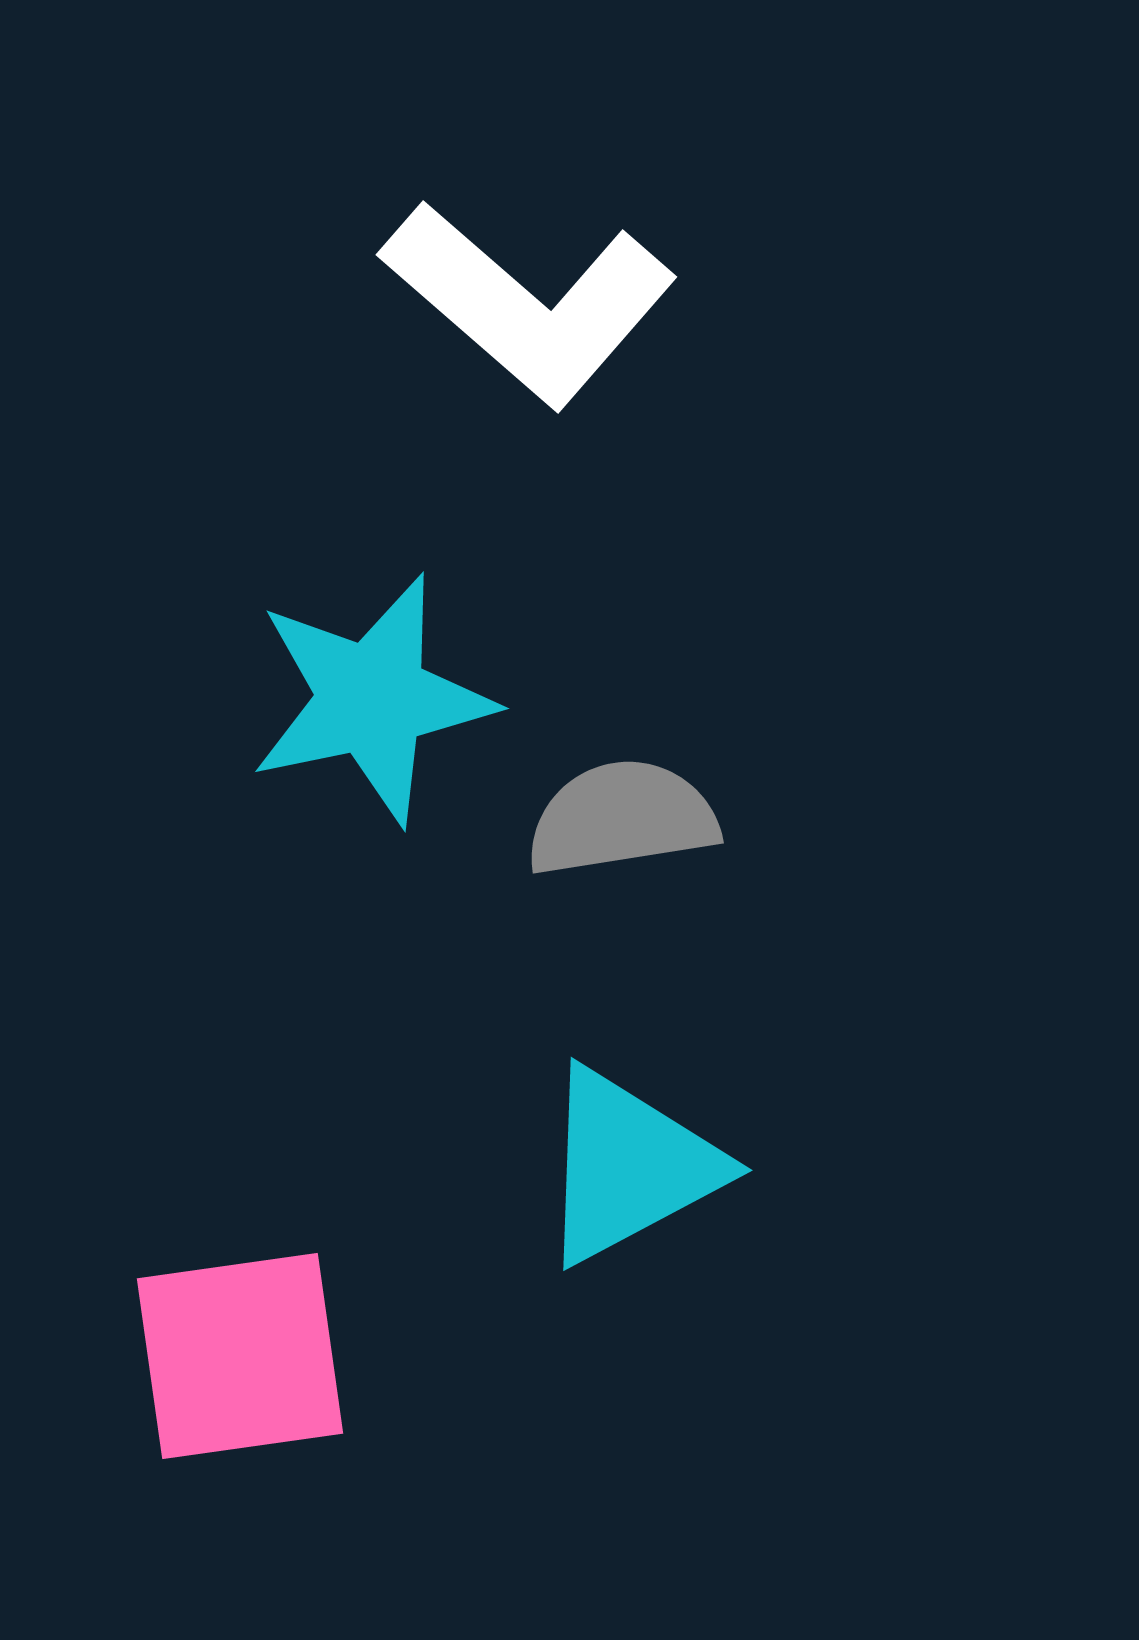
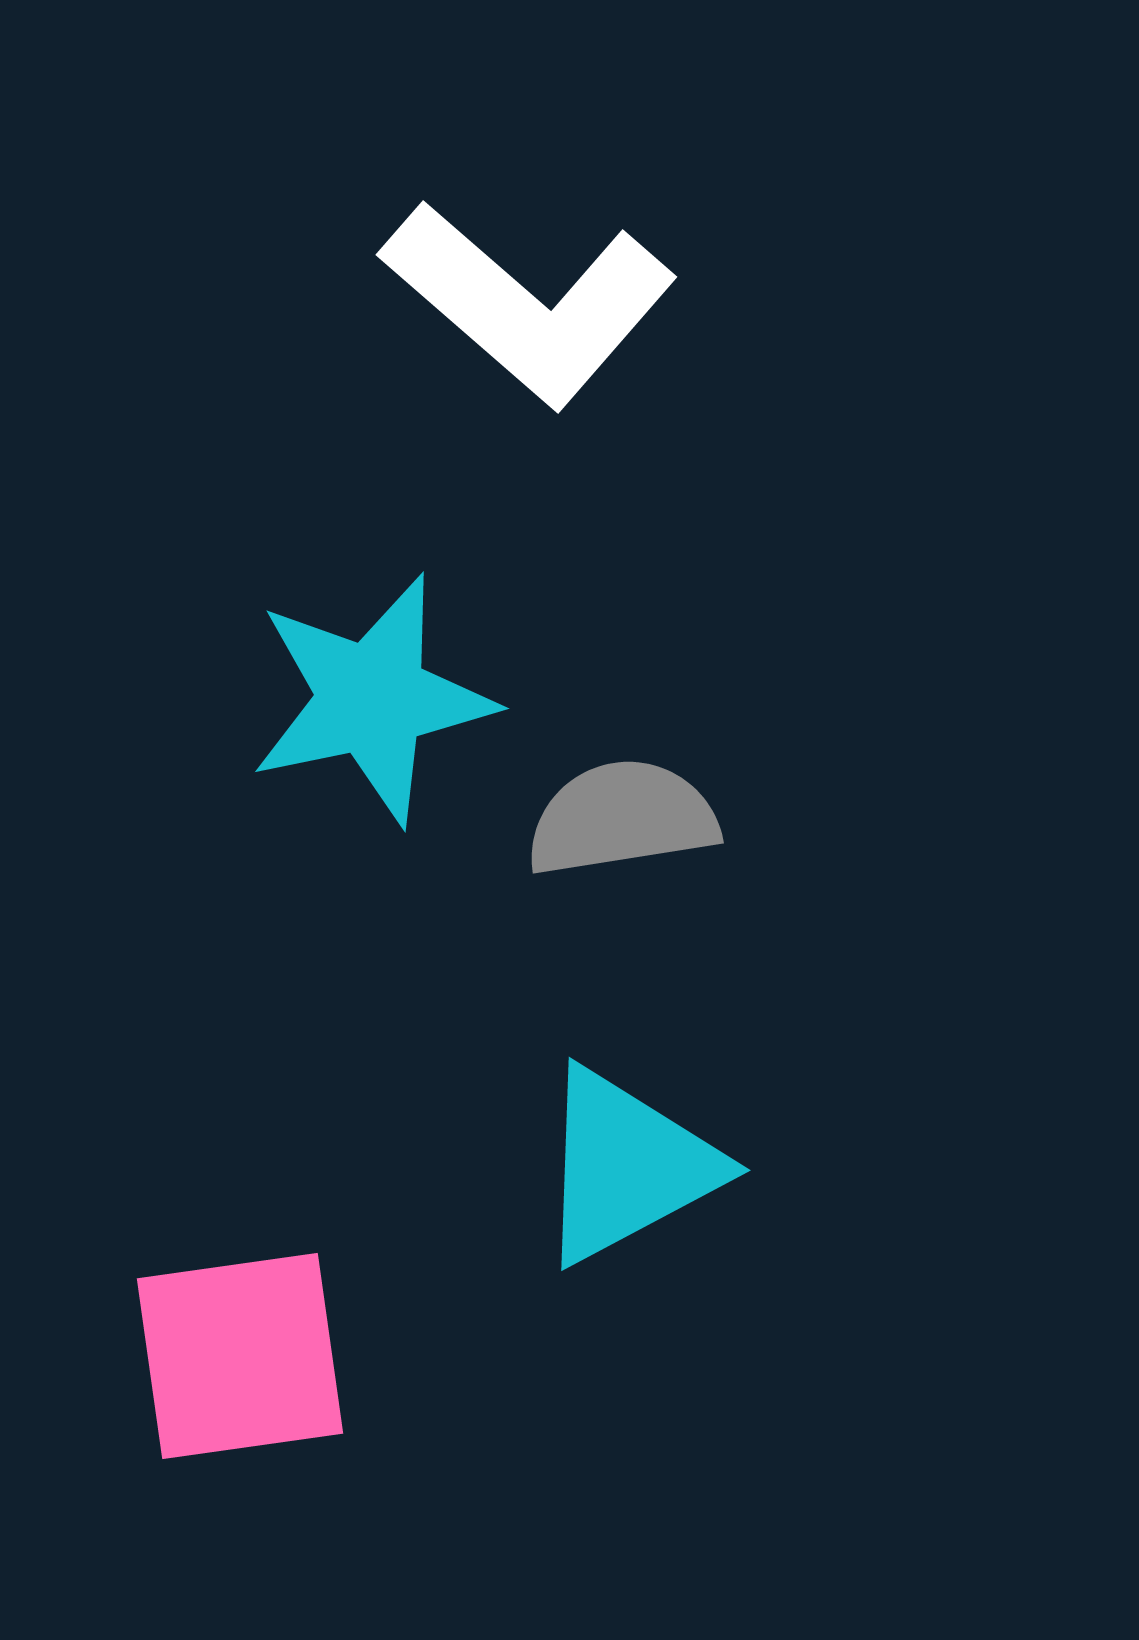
cyan triangle: moved 2 px left
